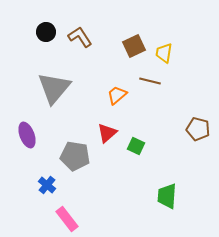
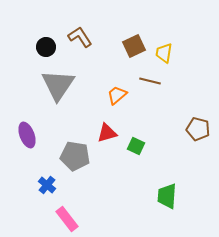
black circle: moved 15 px down
gray triangle: moved 4 px right, 3 px up; rotated 6 degrees counterclockwise
red triangle: rotated 25 degrees clockwise
